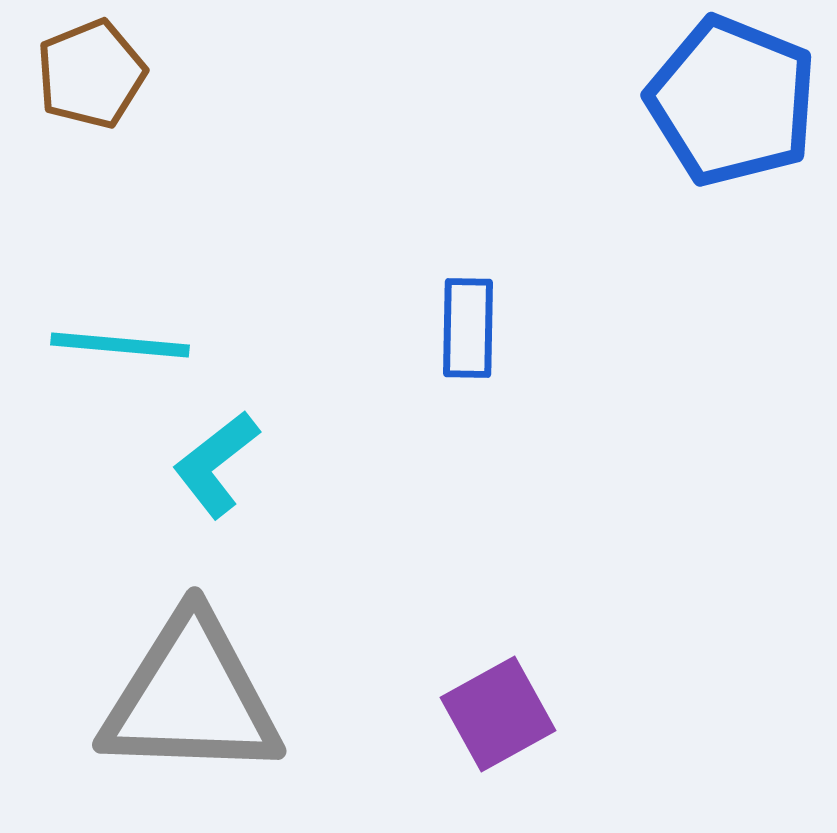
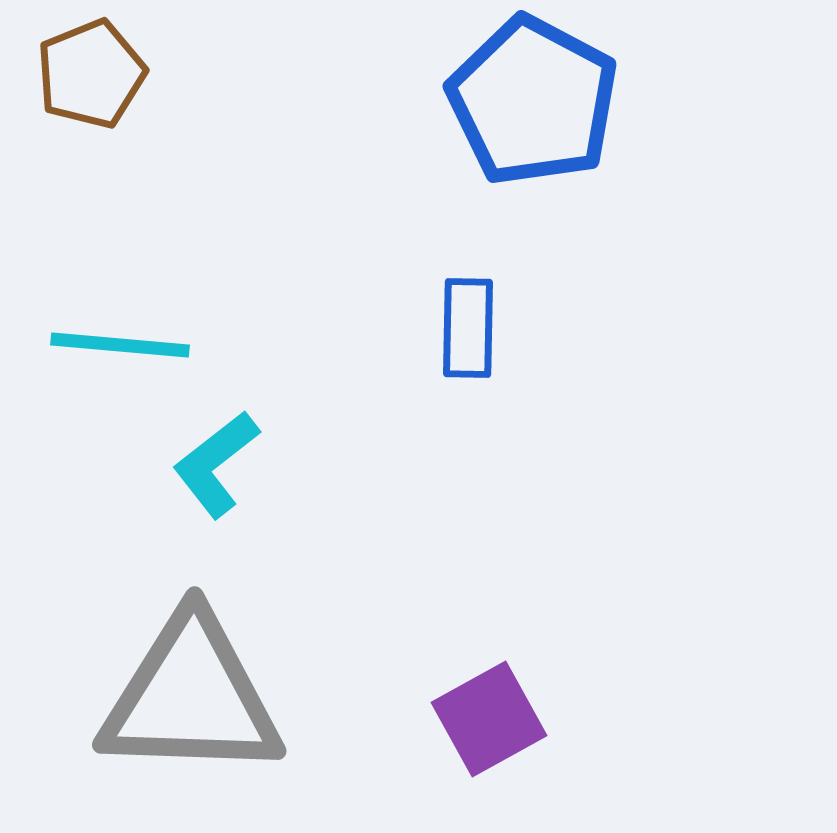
blue pentagon: moved 199 px left; rotated 6 degrees clockwise
purple square: moved 9 px left, 5 px down
